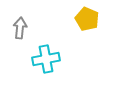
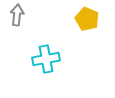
gray arrow: moved 3 px left, 13 px up
